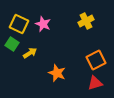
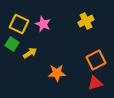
orange star: rotated 24 degrees counterclockwise
